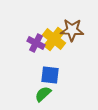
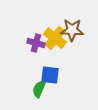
yellow cross: moved 1 px right, 1 px up
purple cross: rotated 12 degrees counterclockwise
green semicircle: moved 4 px left, 5 px up; rotated 24 degrees counterclockwise
